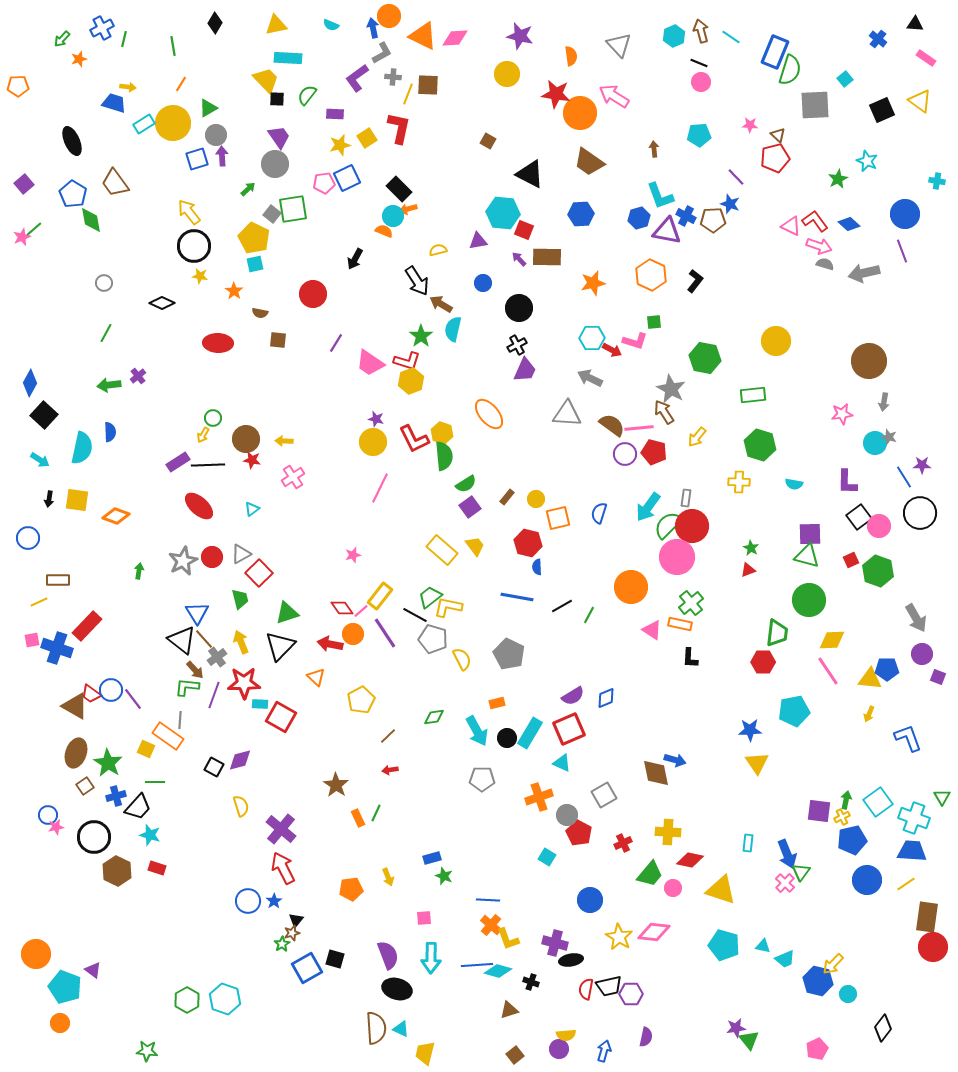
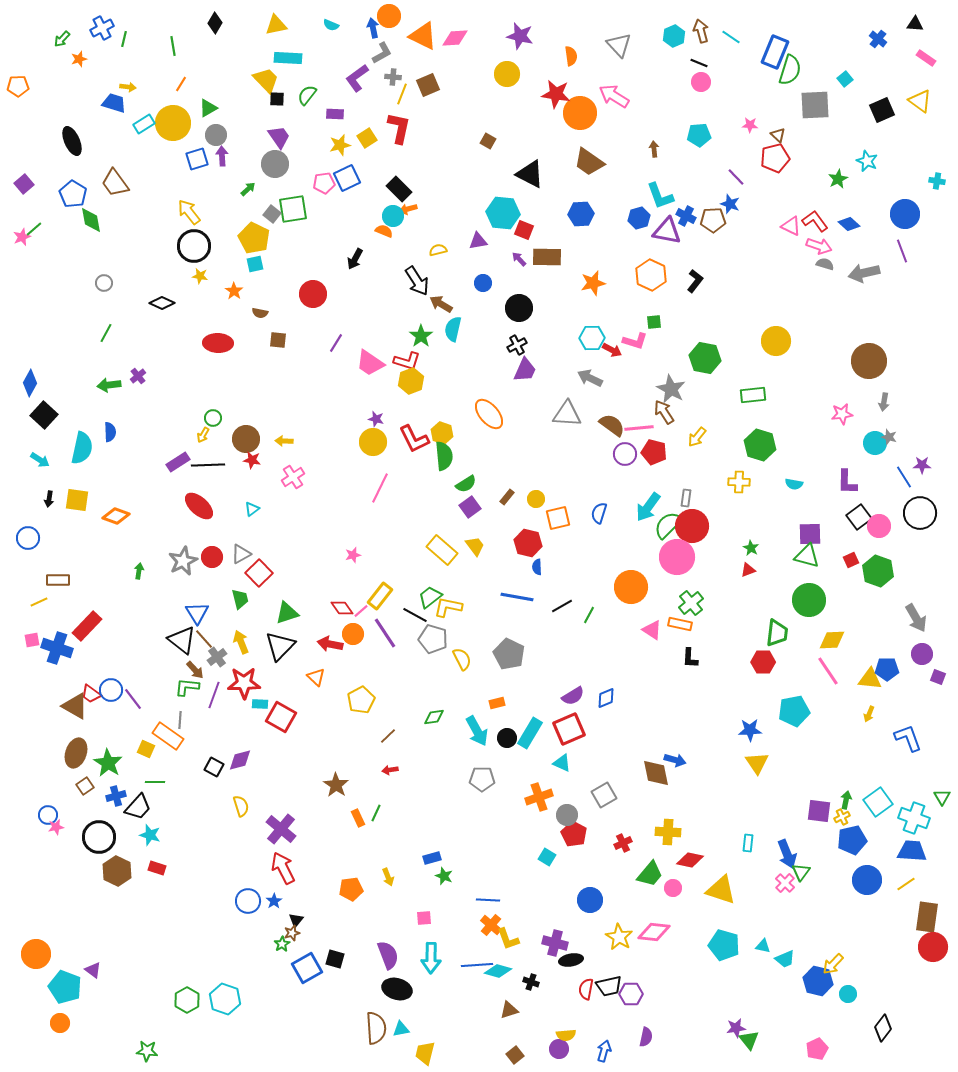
brown square at (428, 85): rotated 25 degrees counterclockwise
yellow line at (408, 94): moved 6 px left
red pentagon at (579, 833): moved 5 px left, 1 px down
black circle at (94, 837): moved 5 px right
cyan triangle at (401, 1029): rotated 36 degrees counterclockwise
